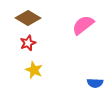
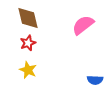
brown diamond: rotated 45 degrees clockwise
yellow star: moved 6 px left
blue semicircle: moved 3 px up
